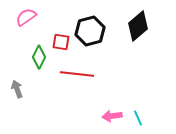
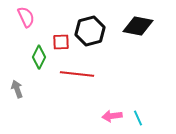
pink semicircle: rotated 100 degrees clockwise
black diamond: rotated 52 degrees clockwise
red square: rotated 12 degrees counterclockwise
